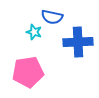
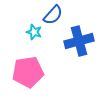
blue semicircle: moved 1 px right, 2 px up; rotated 60 degrees counterclockwise
blue cross: moved 1 px right, 1 px up; rotated 12 degrees counterclockwise
